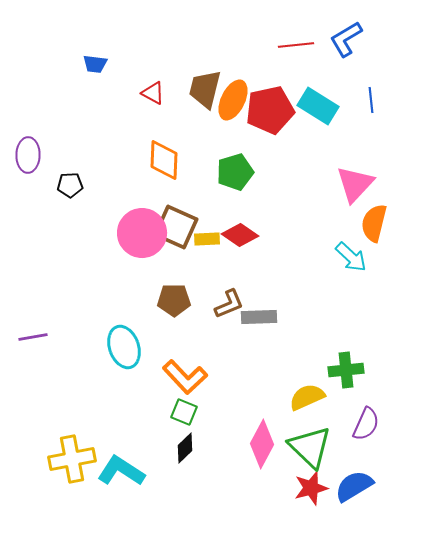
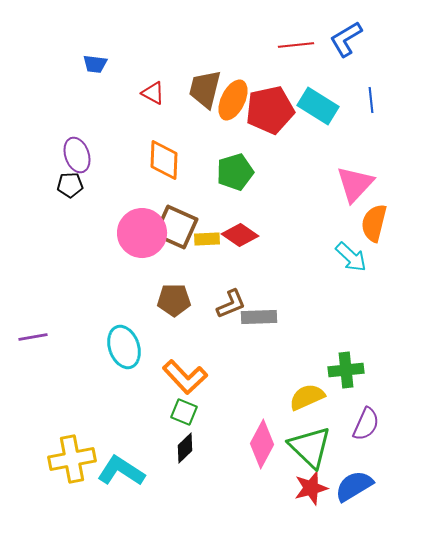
purple ellipse: moved 49 px right; rotated 20 degrees counterclockwise
brown L-shape: moved 2 px right
